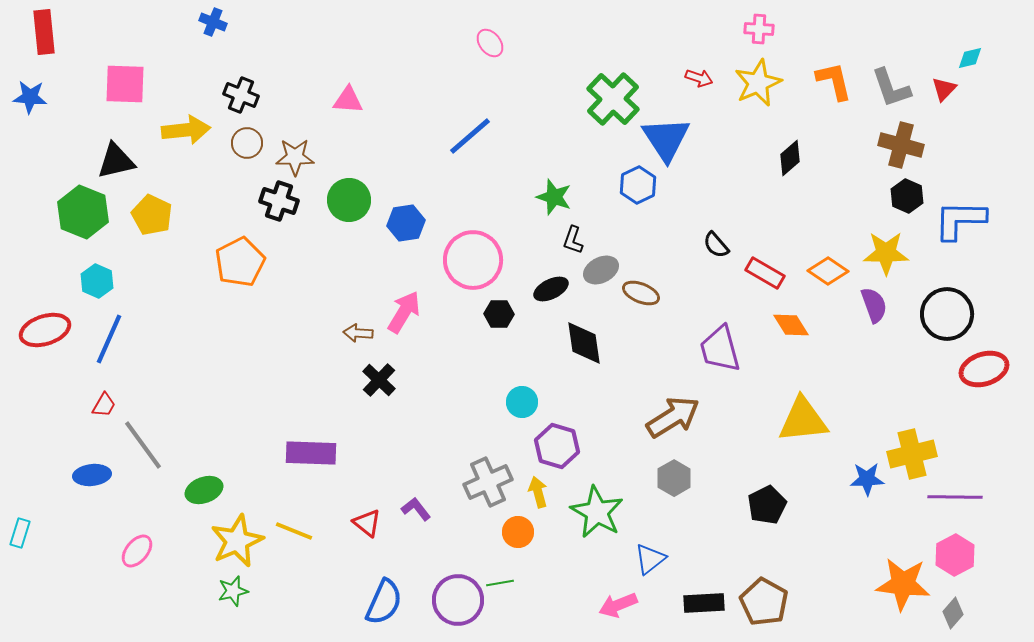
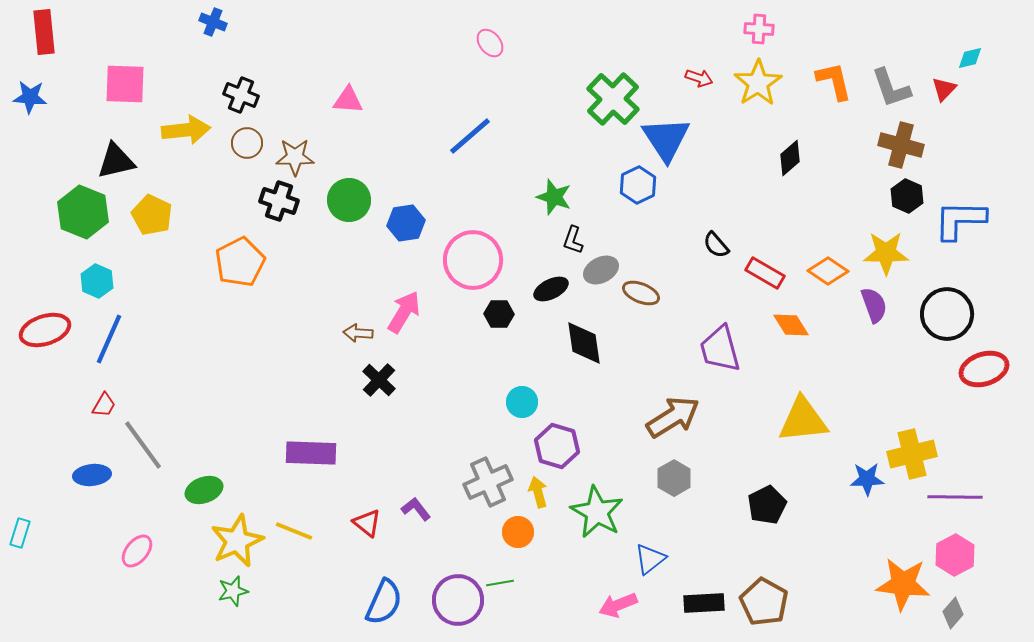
yellow star at (758, 83): rotated 9 degrees counterclockwise
